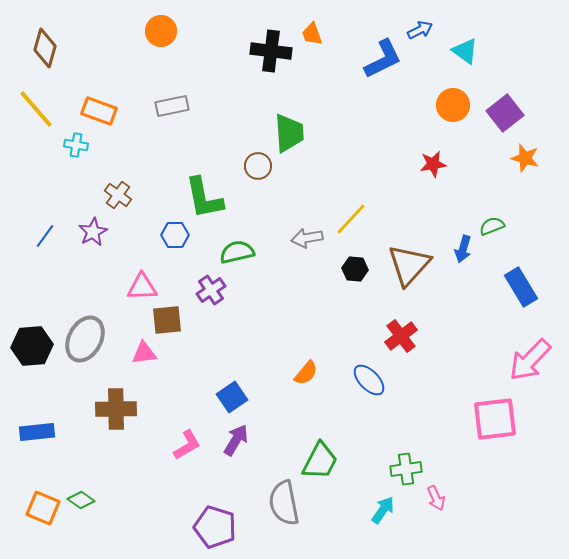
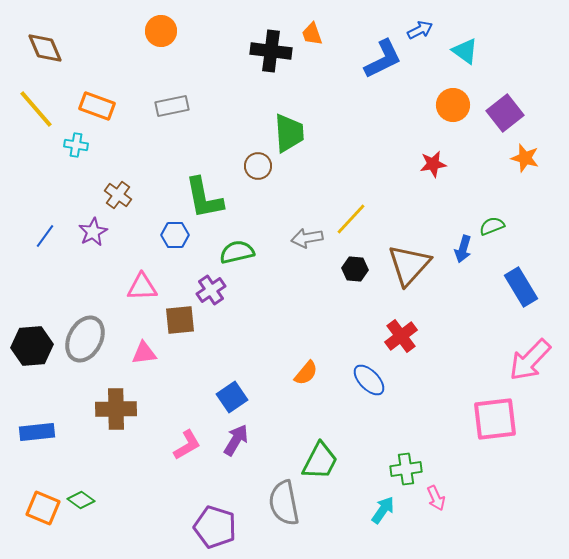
brown diamond at (45, 48): rotated 39 degrees counterclockwise
orange rectangle at (99, 111): moved 2 px left, 5 px up
brown square at (167, 320): moved 13 px right
